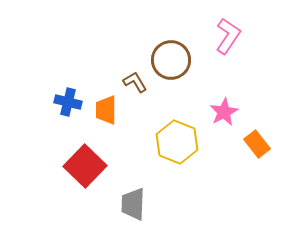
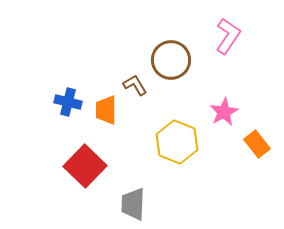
brown L-shape: moved 3 px down
